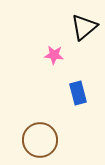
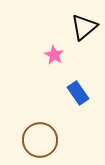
pink star: rotated 24 degrees clockwise
blue rectangle: rotated 20 degrees counterclockwise
